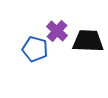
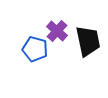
black trapezoid: rotated 76 degrees clockwise
